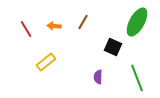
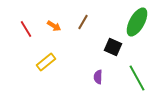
orange arrow: rotated 152 degrees counterclockwise
green line: rotated 8 degrees counterclockwise
